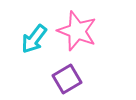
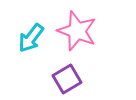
cyan arrow: moved 3 px left, 1 px up
